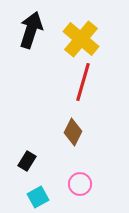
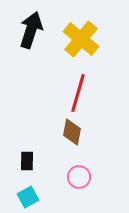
red line: moved 5 px left, 11 px down
brown diamond: moved 1 px left; rotated 16 degrees counterclockwise
black rectangle: rotated 30 degrees counterclockwise
pink circle: moved 1 px left, 7 px up
cyan square: moved 10 px left
